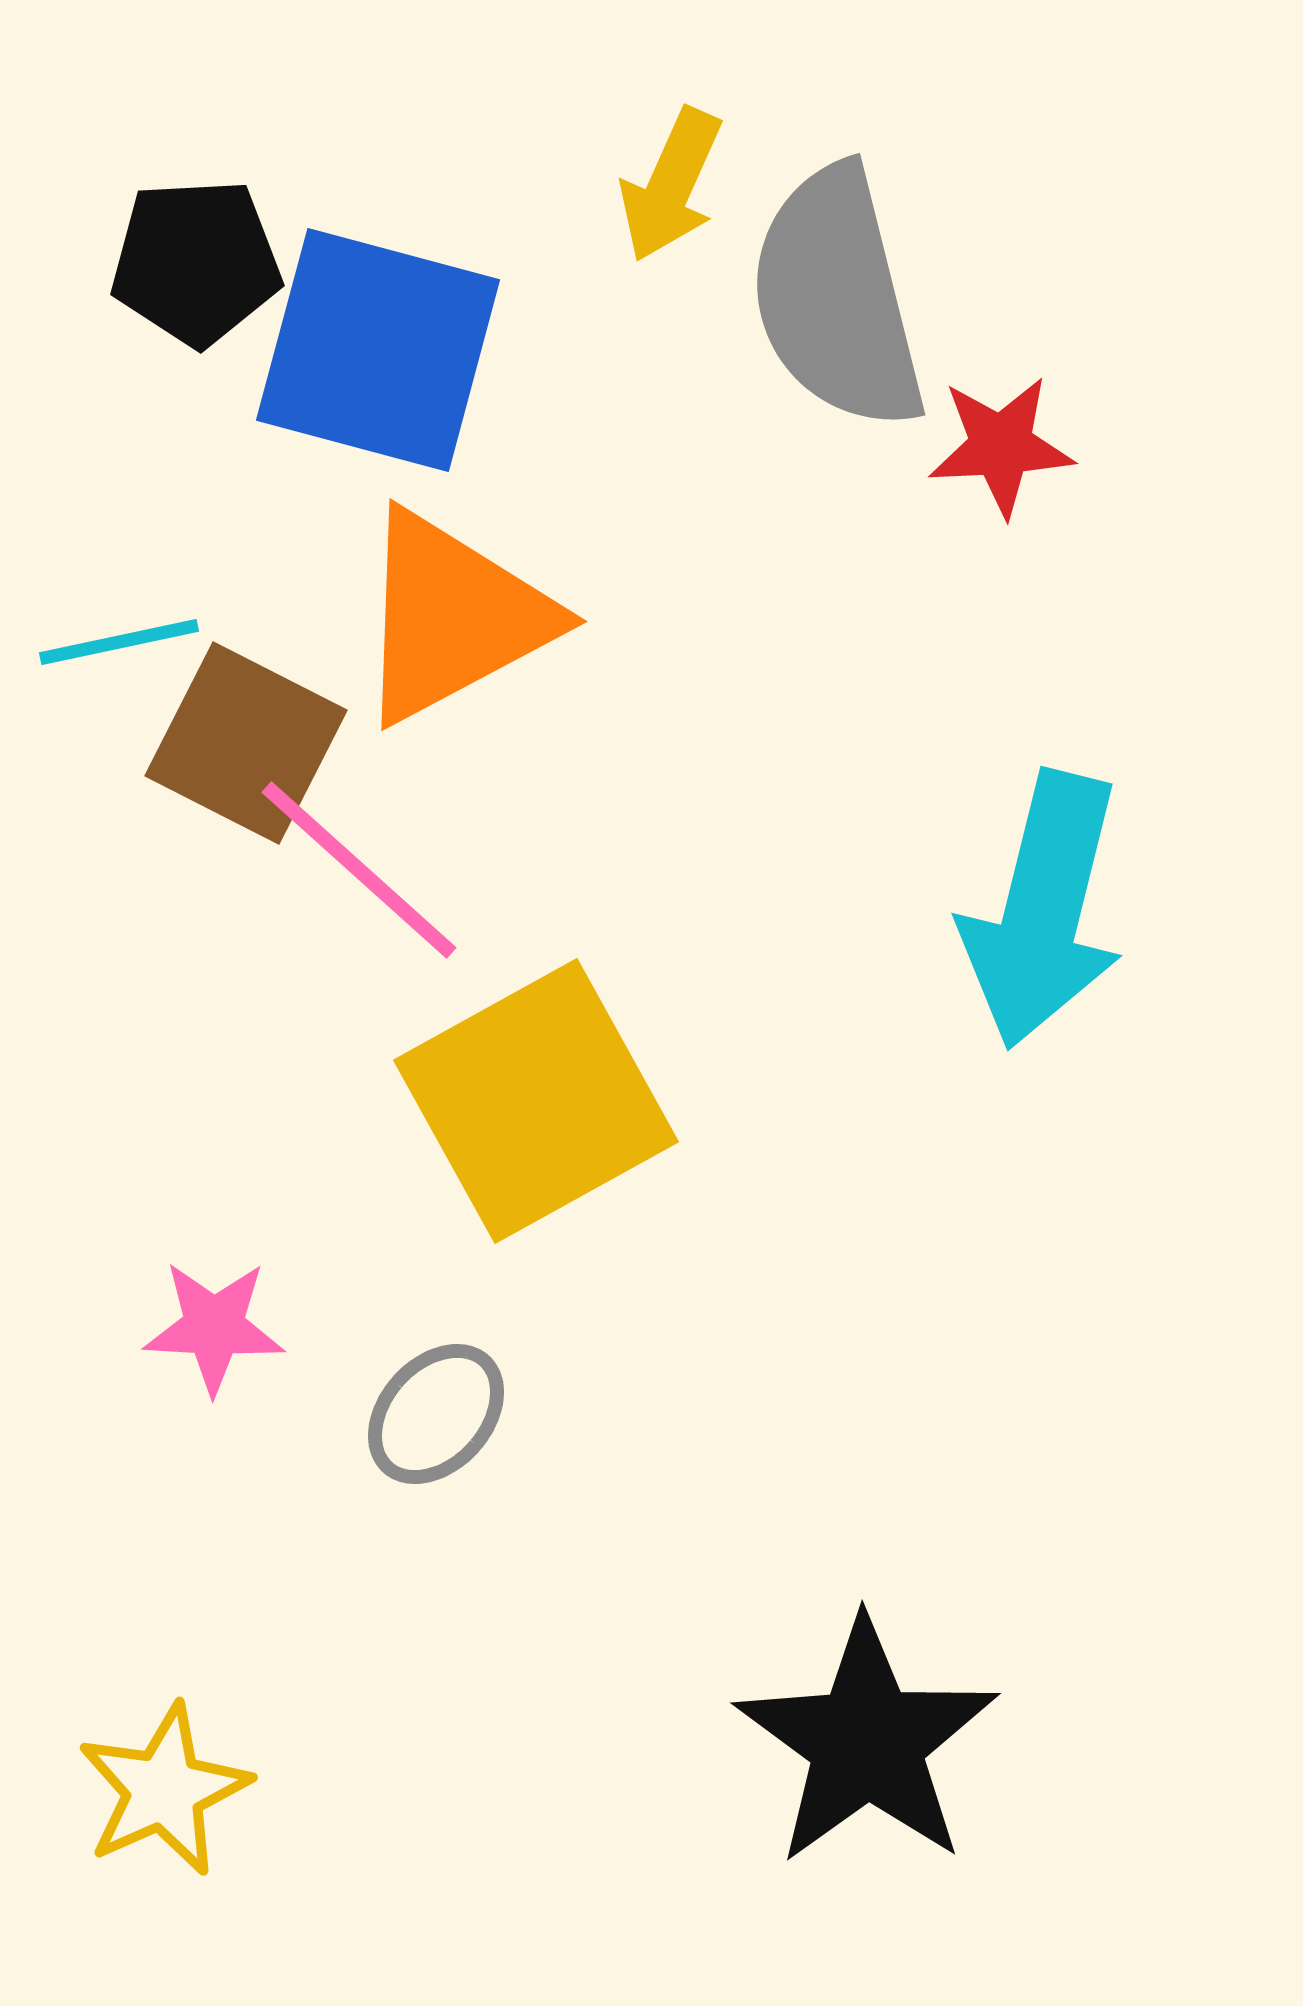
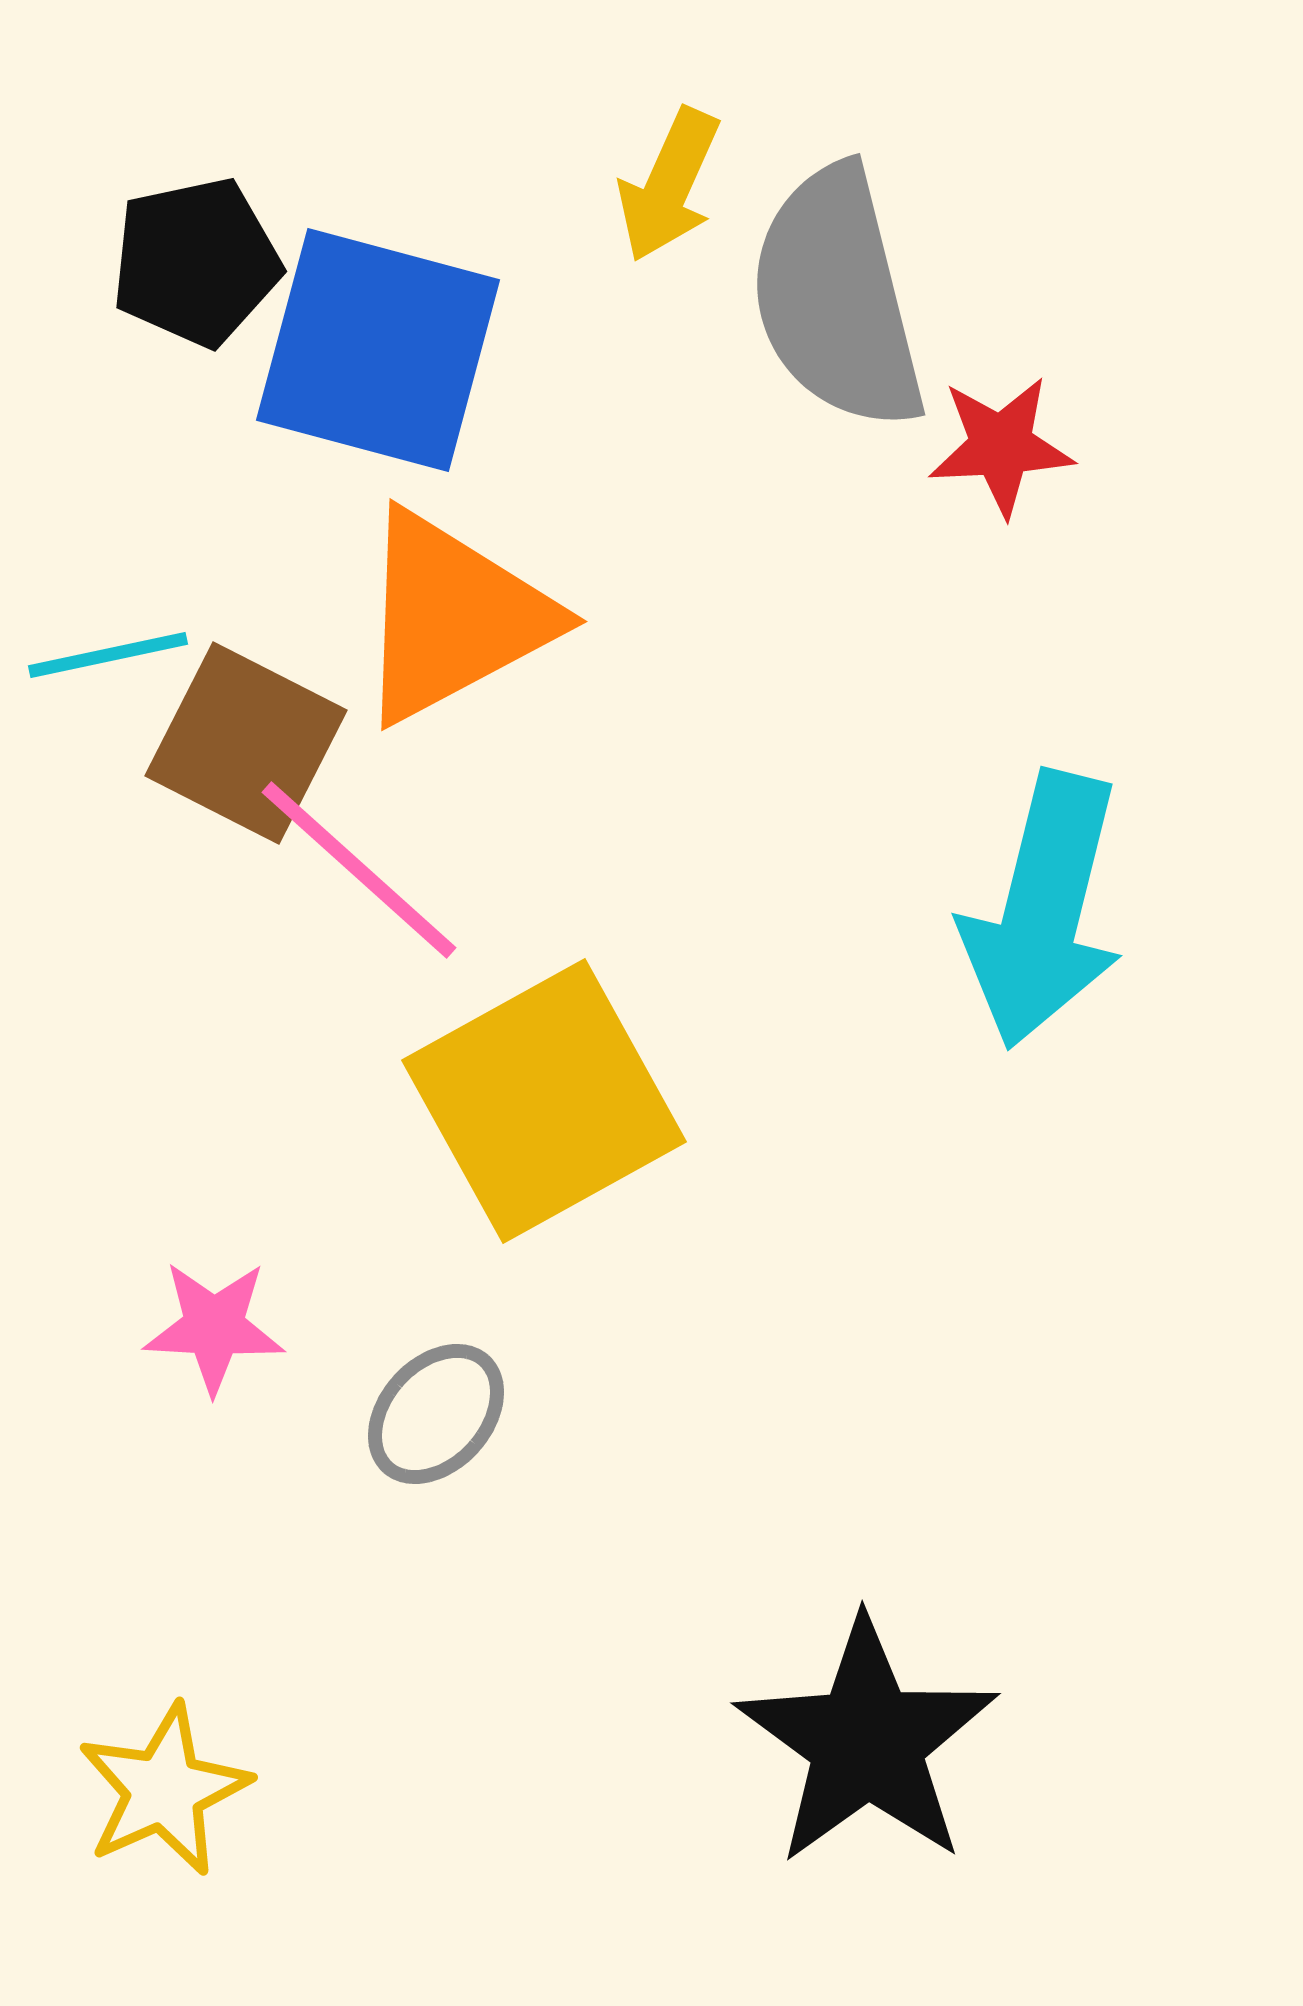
yellow arrow: moved 2 px left
black pentagon: rotated 9 degrees counterclockwise
cyan line: moved 11 px left, 13 px down
yellow square: moved 8 px right
